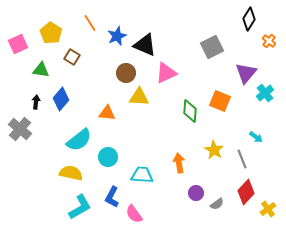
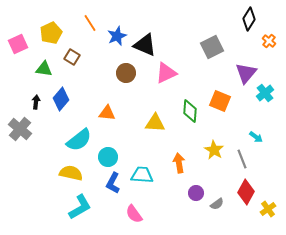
yellow pentagon: rotated 15 degrees clockwise
green triangle: moved 3 px right, 1 px up
yellow triangle: moved 16 px right, 26 px down
red diamond: rotated 15 degrees counterclockwise
blue L-shape: moved 1 px right, 14 px up
